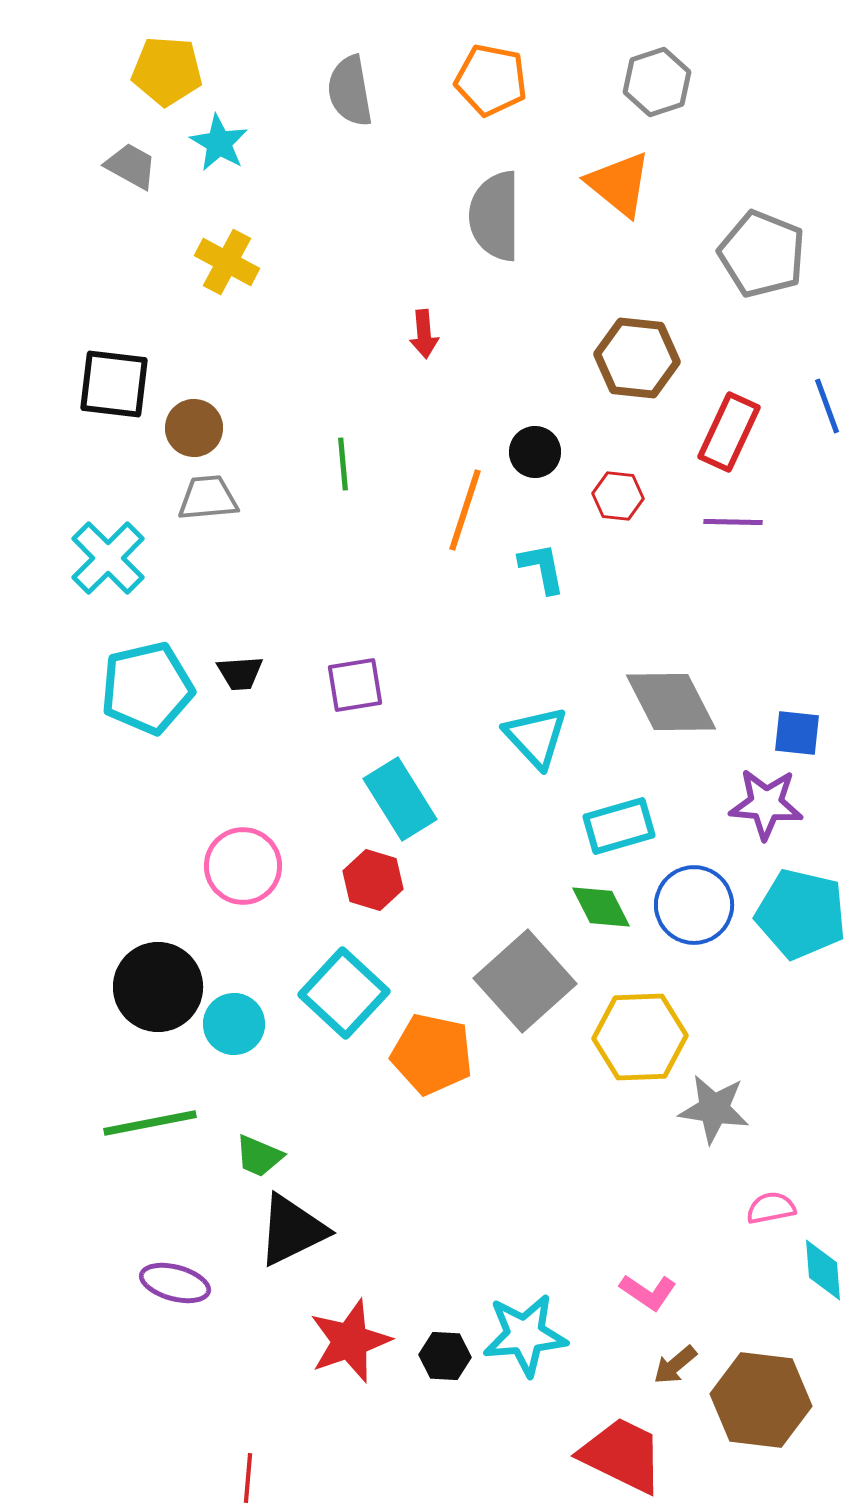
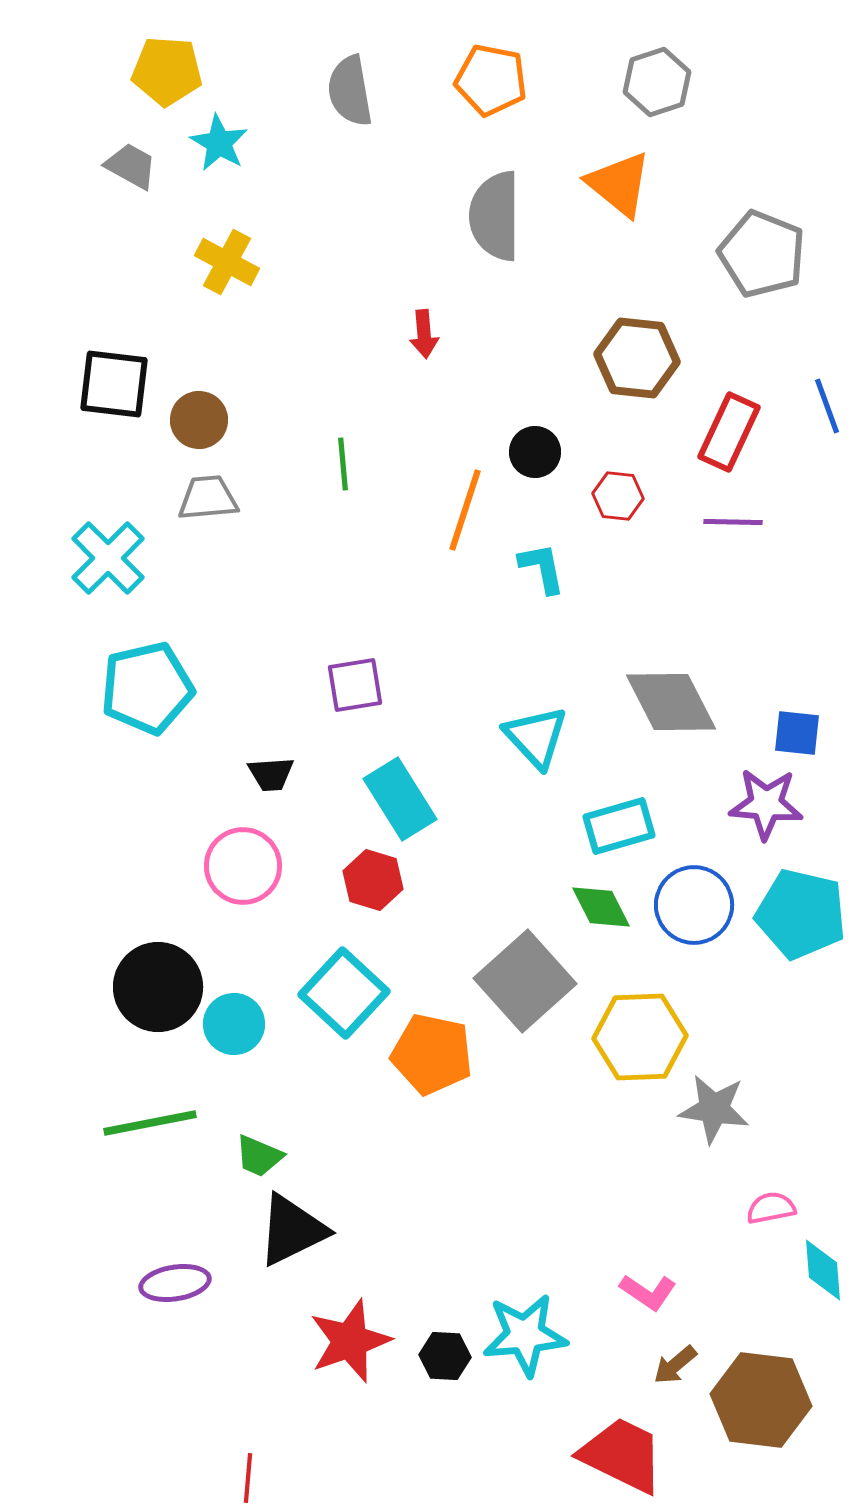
brown circle at (194, 428): moved 5 px right, 8 px up
black trapezoid at (240, 673): moved 31 px right, 101 px down
purple ellipse at (175, 1283): rotated 24 degrees counterclockwise
